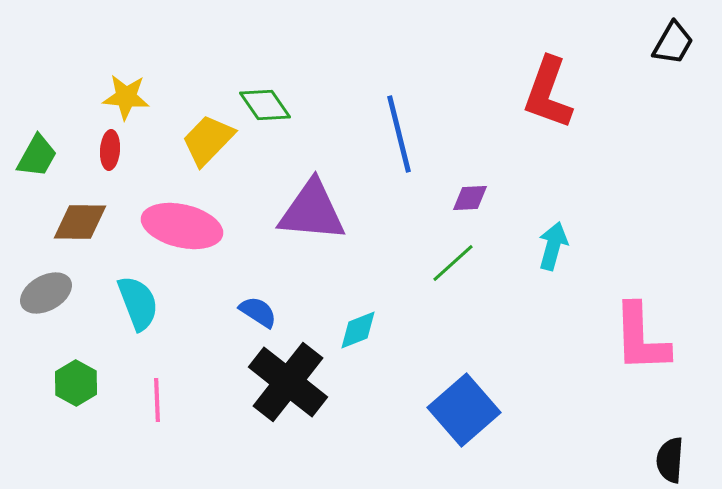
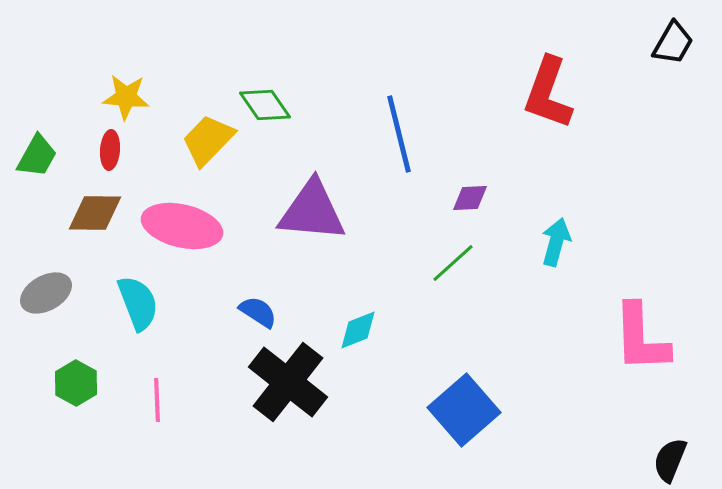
brown diamond: moved 15 px right, 9 px up
cyan arrow: moved 3 px right, 4 px up
black semicircle: rotated 18 degrees clockwise
